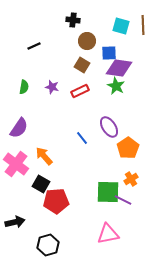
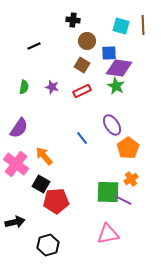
red rectangle: moved 2 px right
purple ellipse: moved 3 px right, 2 px up
